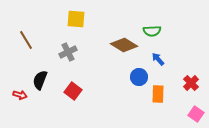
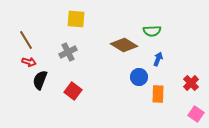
blue arrow: rotated 64 degrees clockwise
red arrow: moved 9 px right, 33 px up
